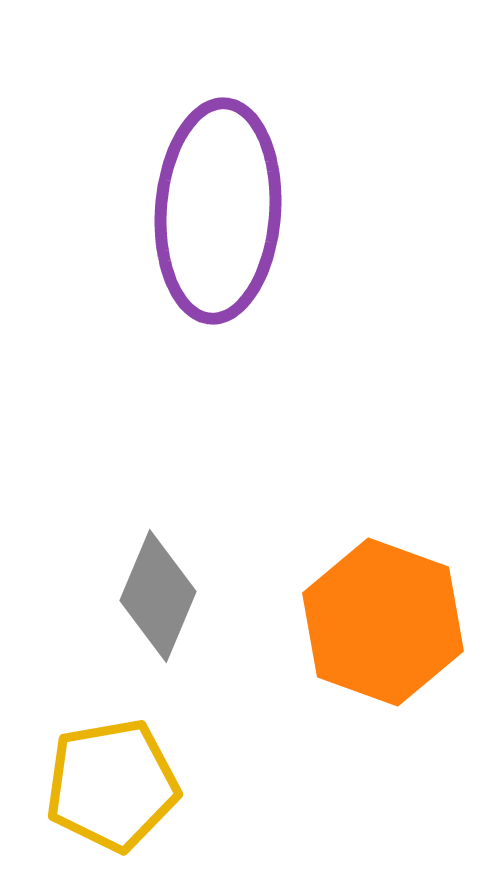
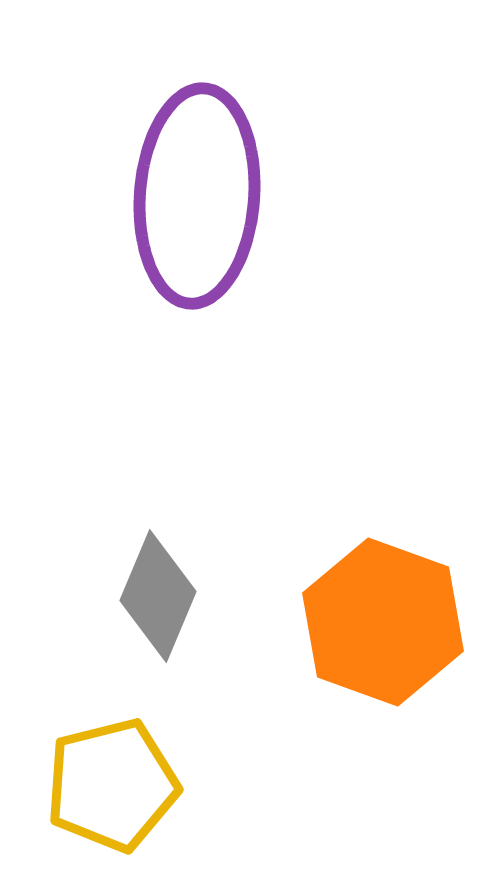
purple ellipse: moved 21 px left, 15 px up
yellow pentagon: rotated 4 degrees counterclockwise
